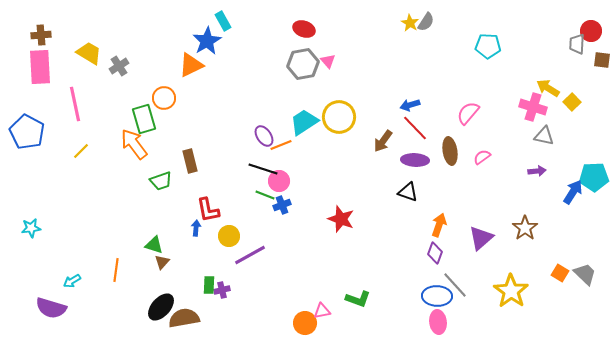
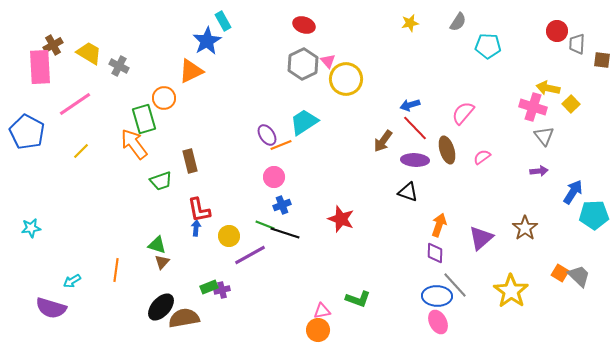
gray semicircle at (426, 22): moved 32 px right
yellow star at (410, 23): rotated 30 degrees clockwise
red ellipse at (304, 29): moved 4 px up
red circle at (591, 31): moved 34 px left
brown cross at (41, 35): moved 12 px right, 10 px down; rotated 24 degrees counterclockwise
gray hexagon at (303, 64): rotated 16 degrees counterclockwise
orange triangle at (191, 65): moved 6 px down
gray cross at (119, 66): rotated 30 degrees counterclockwise
yellow arrow at (548, 88): rotated 20 degrees counterclockwise
yellow square at (572, 102): moved 1 px left, 2 px down
pink line at (75, 104): rotated 68 degrees clockwise
pink semicircle at (468, 113): moved 5 px left
yellow circle at (339, 117): moved 7 px right, 38 px up
purple ellipse at (264, 136): moved 3 px right, 1 px up
gray triangle at (544, 136): rotated 40 degrees clockwise
brown ellipse at (450, 151): moved 3 px left, 1 px up; rotated 8 degrees counterclockwise
black line at (263, 169): moved 22 px right, 64 px down
purple arrow at (537, 171): moved 2 px right
cyan pentagon at (594, 177): moved 38 px down
pink circle at (279, 181): moved 5 px left, 4 px up
green line at (265, 195): moved 30 px down
red L-shape at (208, 210): moved 9 px left
green triangle at (154, 245): moved 3 px right
purple diamond at (435, 253): rotated 20 degrees counterclockwise
gray trapezoid at (585, 274): moved 6 px left, 2 px down
green rectangle at (209, 285): moved 2 px down; rotated 66 degrees clockwise
pink ellipse at (438, 322): rotated 20 degrees counterclockwise
orange circle at (305, 323): moved 13 px right, 7 px down
